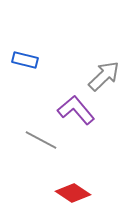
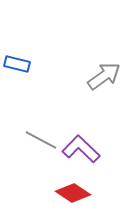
blue rectangle: moved 8 px left, 4 px down
gray arrow: rotated 8 degrees clockwise
purple L-shape: moved 5 px right, 39 px down; rotated 6 degrees counterclockwise
